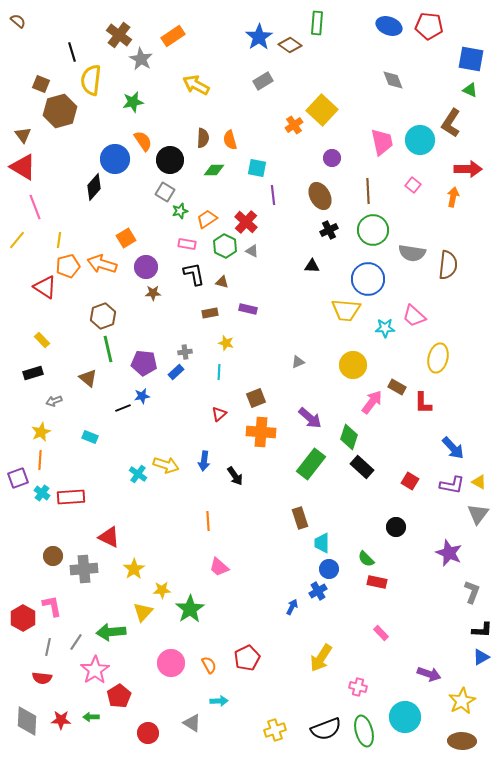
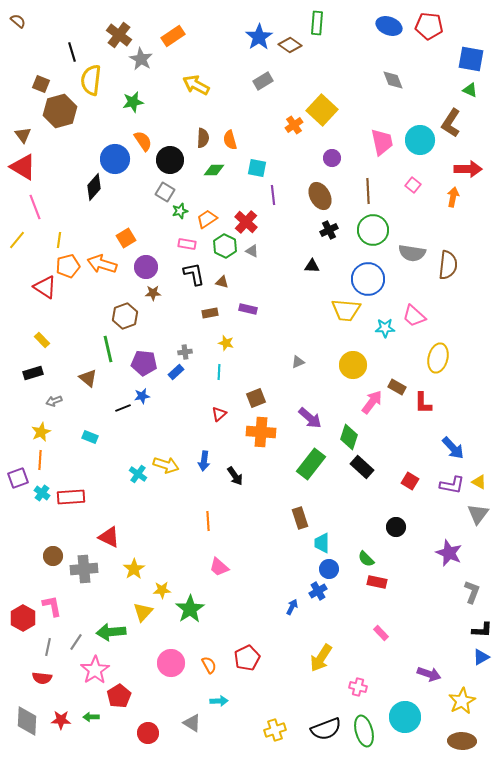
brown hexagon at (103, 316): moved 22 px right
